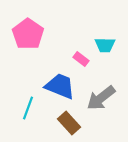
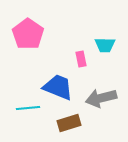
pink rectangle: rotated 42 degrees clockwise
blue trapezoid: moved 2 px left, 1 px down
gray arrow: rotated 24 degrees clockwise
cyan line: rotated 65 degrees clockwise
brown rectangle: rotated 65 degrees counterclockwise
